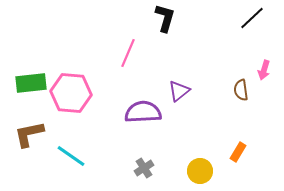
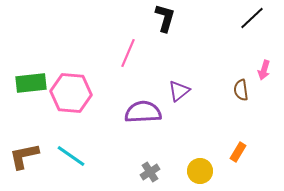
brown L-shape: moved 5 px left, 22 px down
gray cross: moved 6 px right, 4 px down
